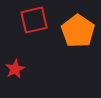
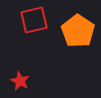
red star: moved 5 px right, 12 px down; rotated 18 degrees counterclockwise
